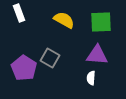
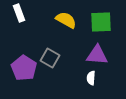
yellow semicircle: moved 2 px right
